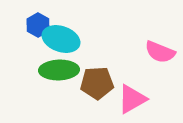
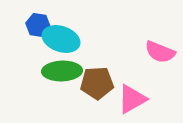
blue hexagon: rotated 20 degrees counterclockwise
green ellipse: moved 3 px right, 1 px down
